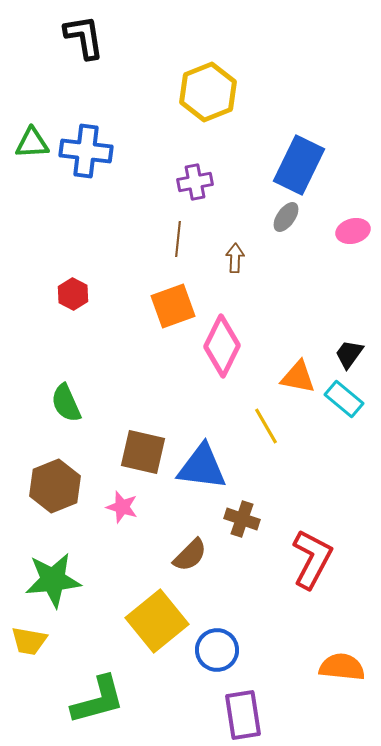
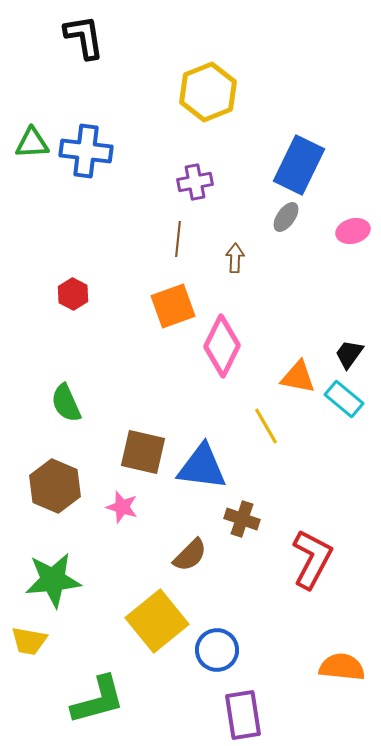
brown hexagon: rotated 15 degrees counterclockwise
